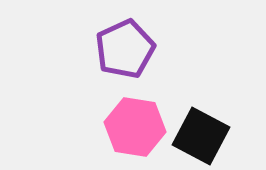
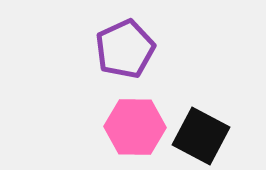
pink hexagon: rotated 8 degrees counterclockwise
